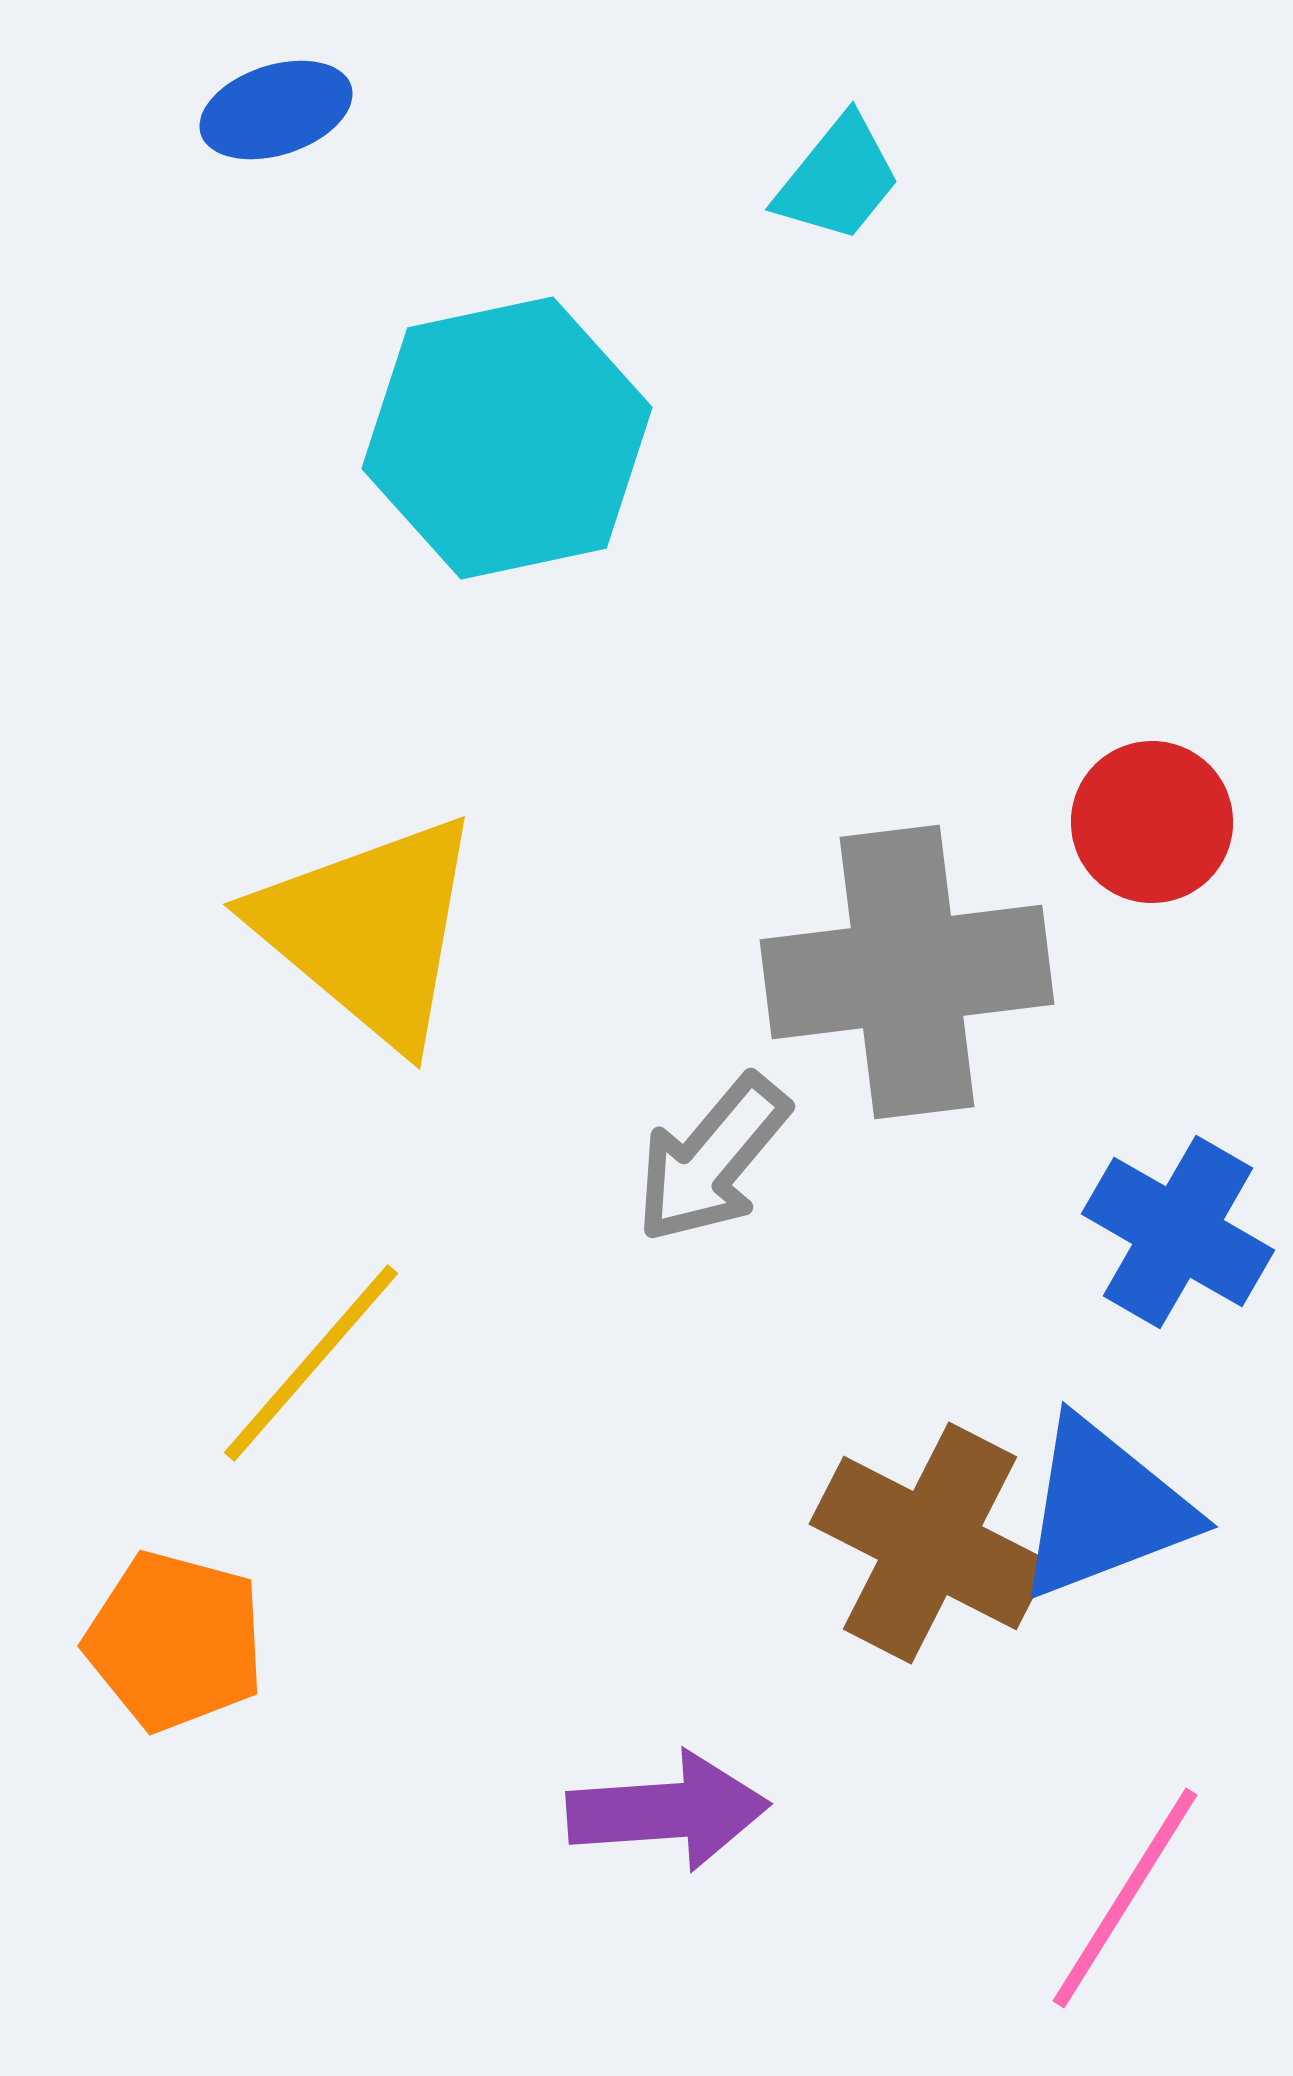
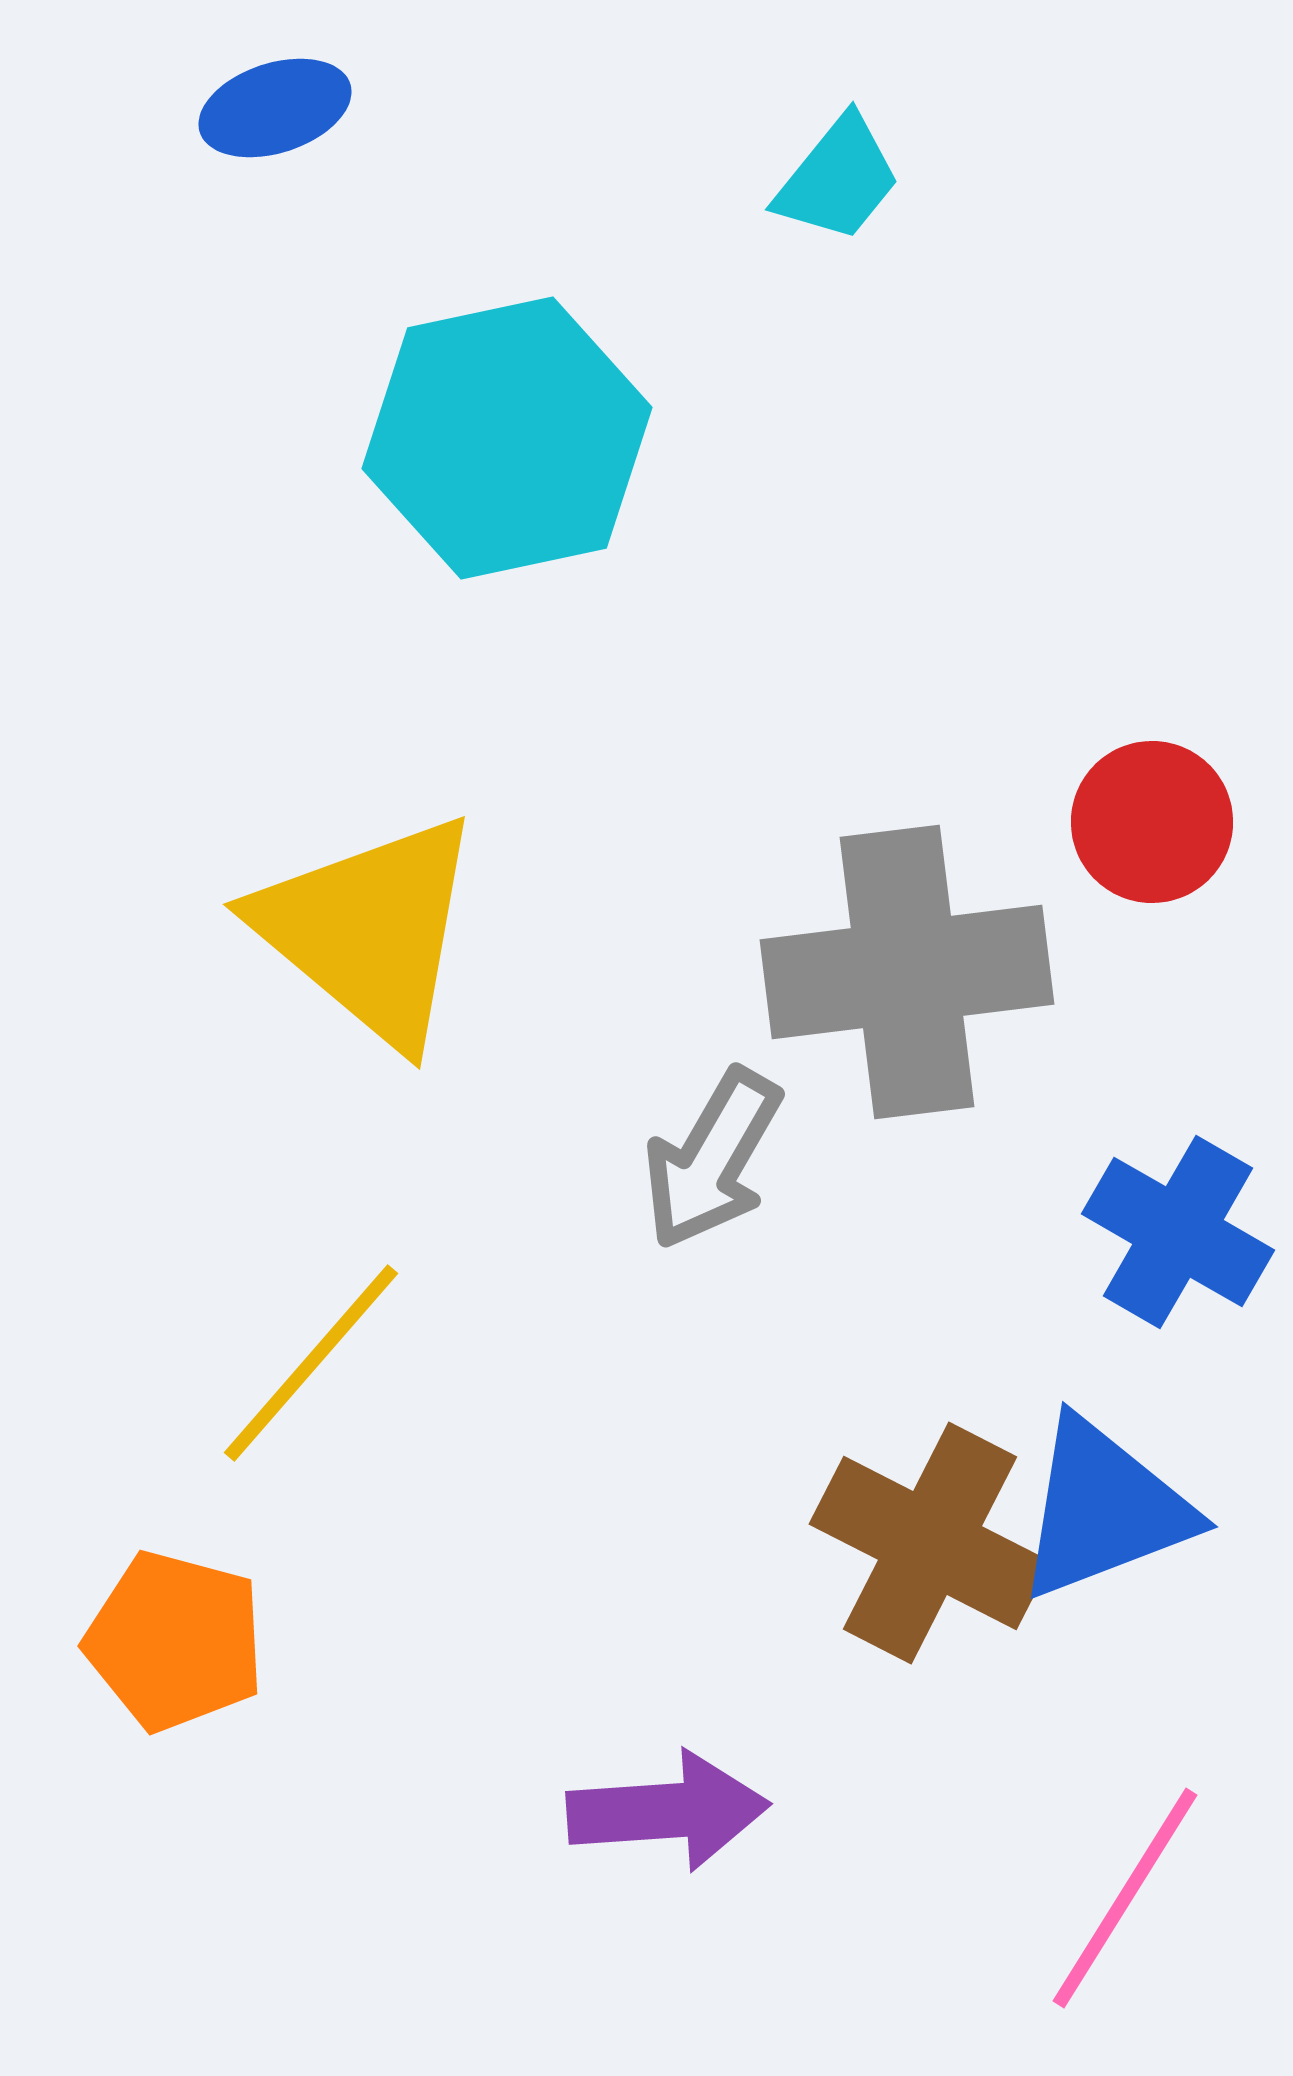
blue ellipse: moved 1 px left, 2 px up
gray arrow: rotated 10 degrees counterclockwise
